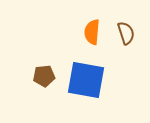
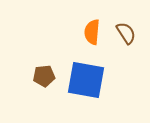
brown semicircle: rotated 15 degrees counterclockwise
